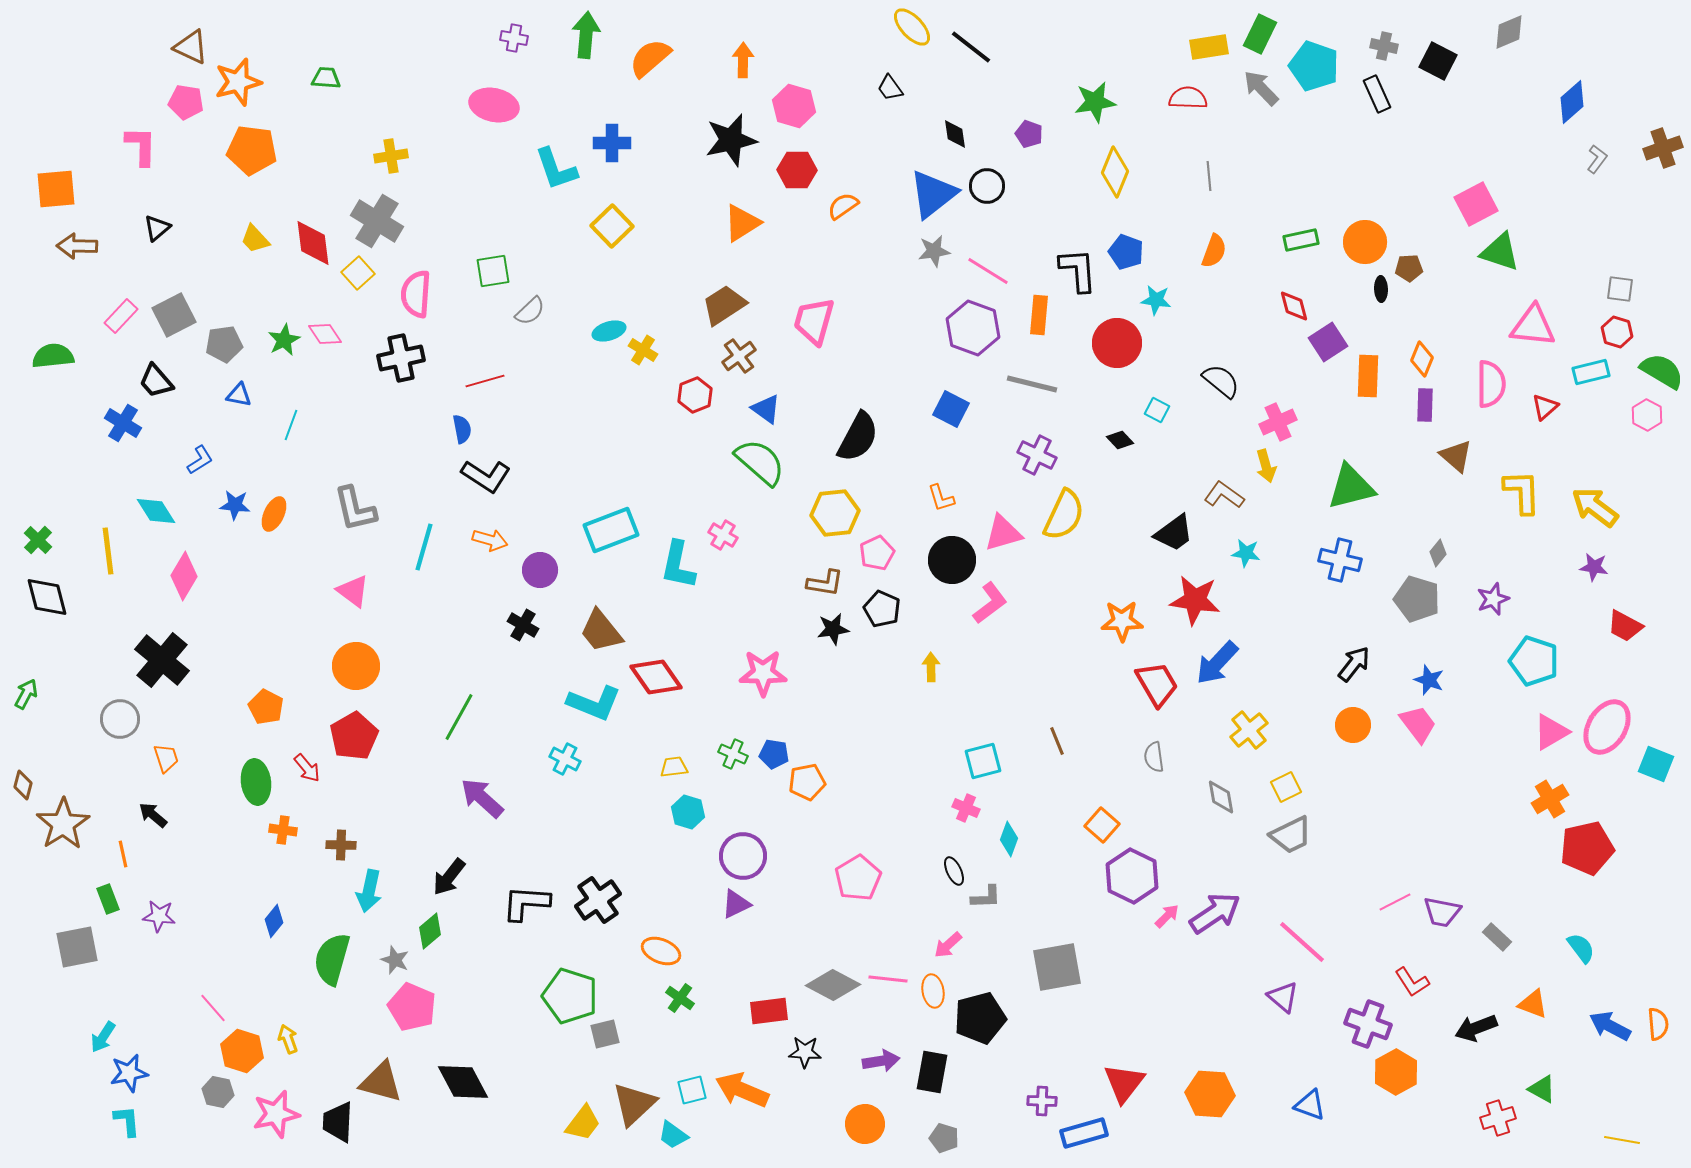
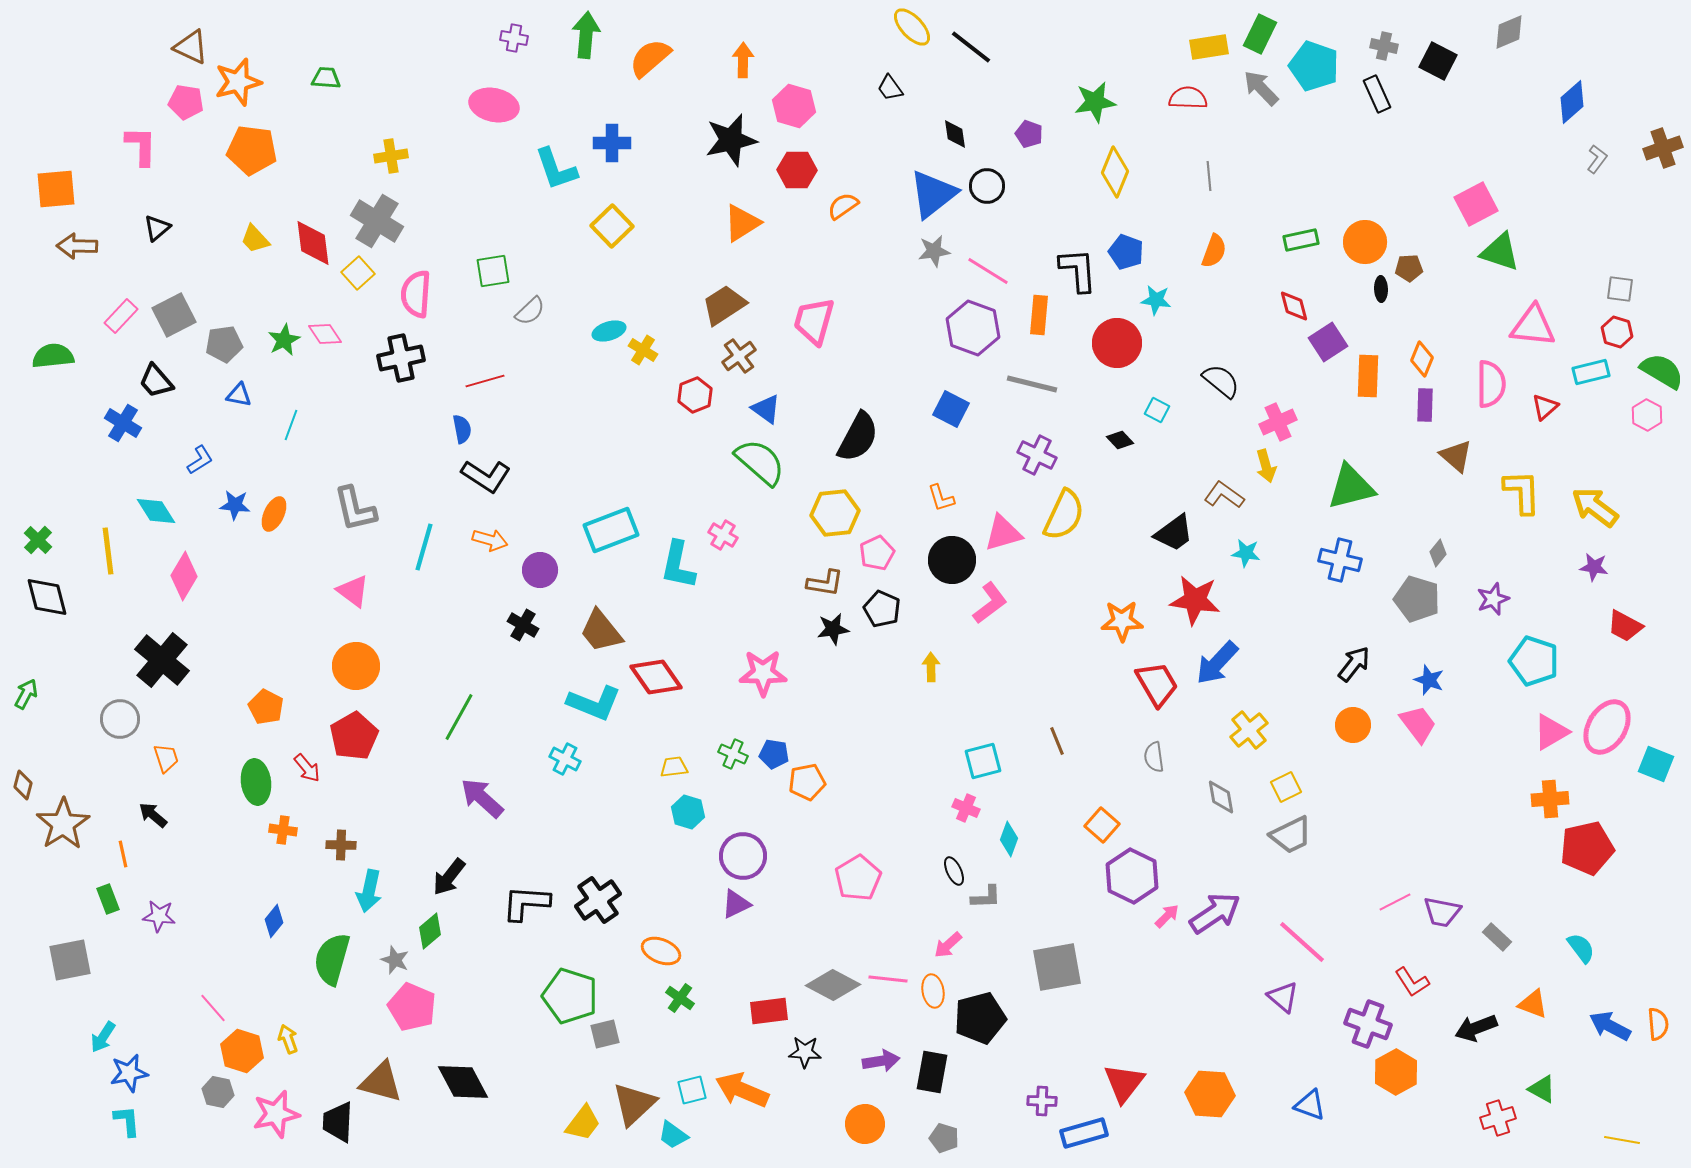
orange cross at (1550, 799): rotated 27 degrees clockwise
gray square at (77, 947): moved 7 px left, 13 px down
